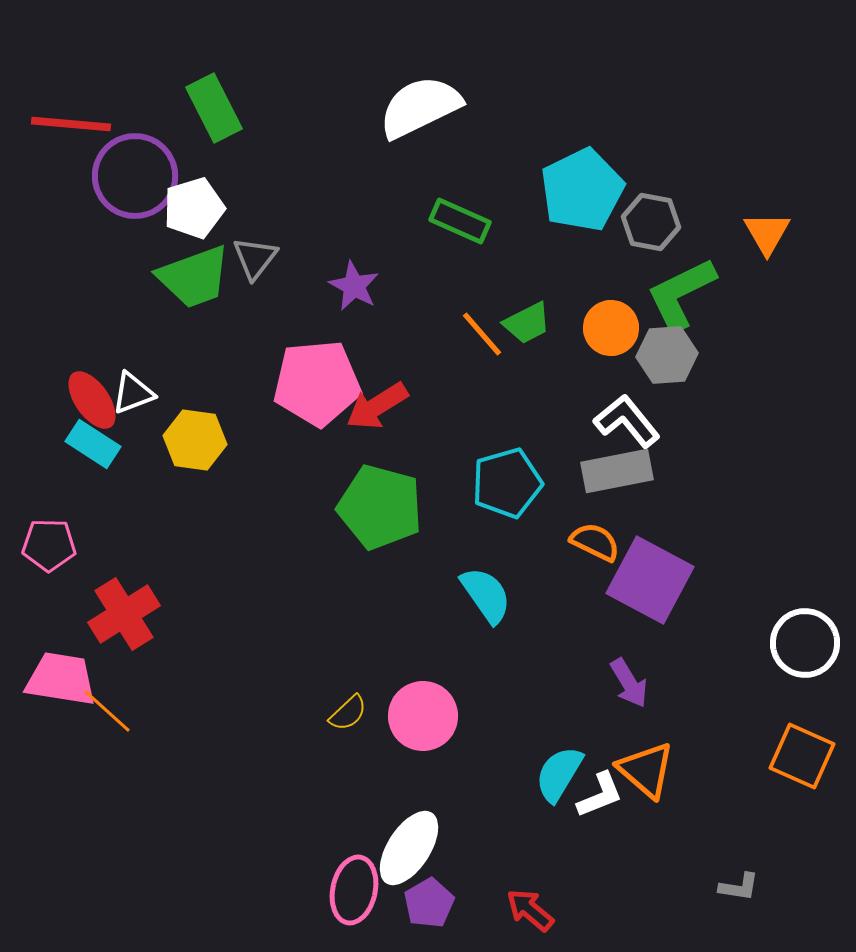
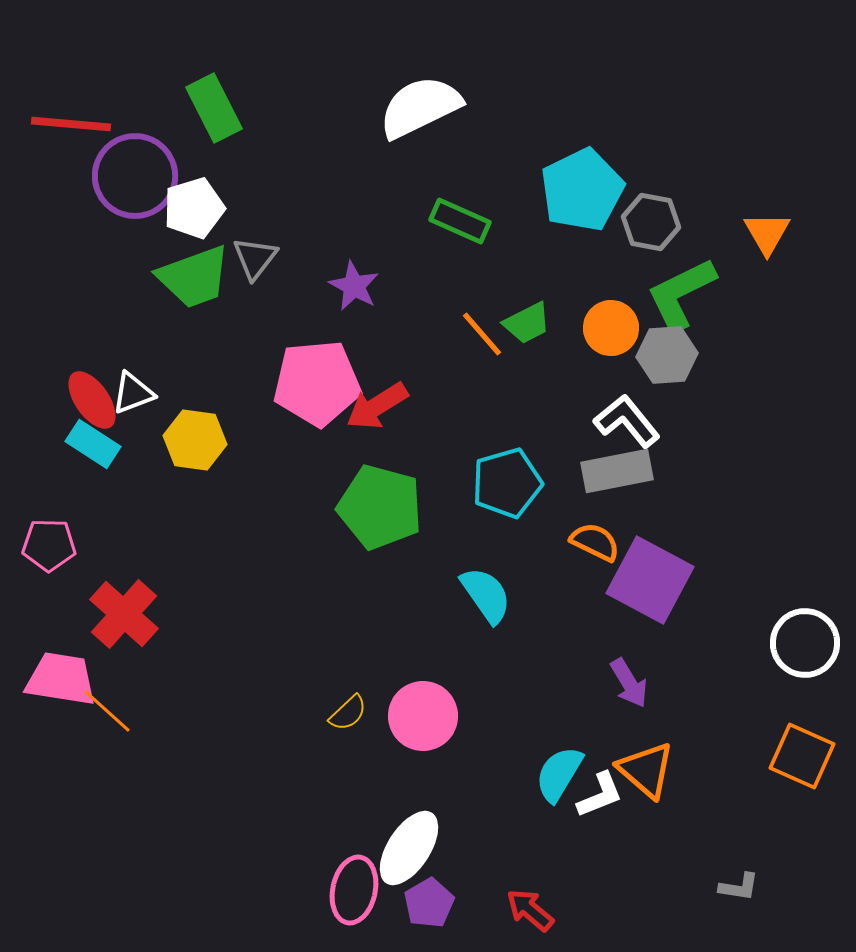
red cross at (124, 614): rotated 16 degrees counterclockwise
